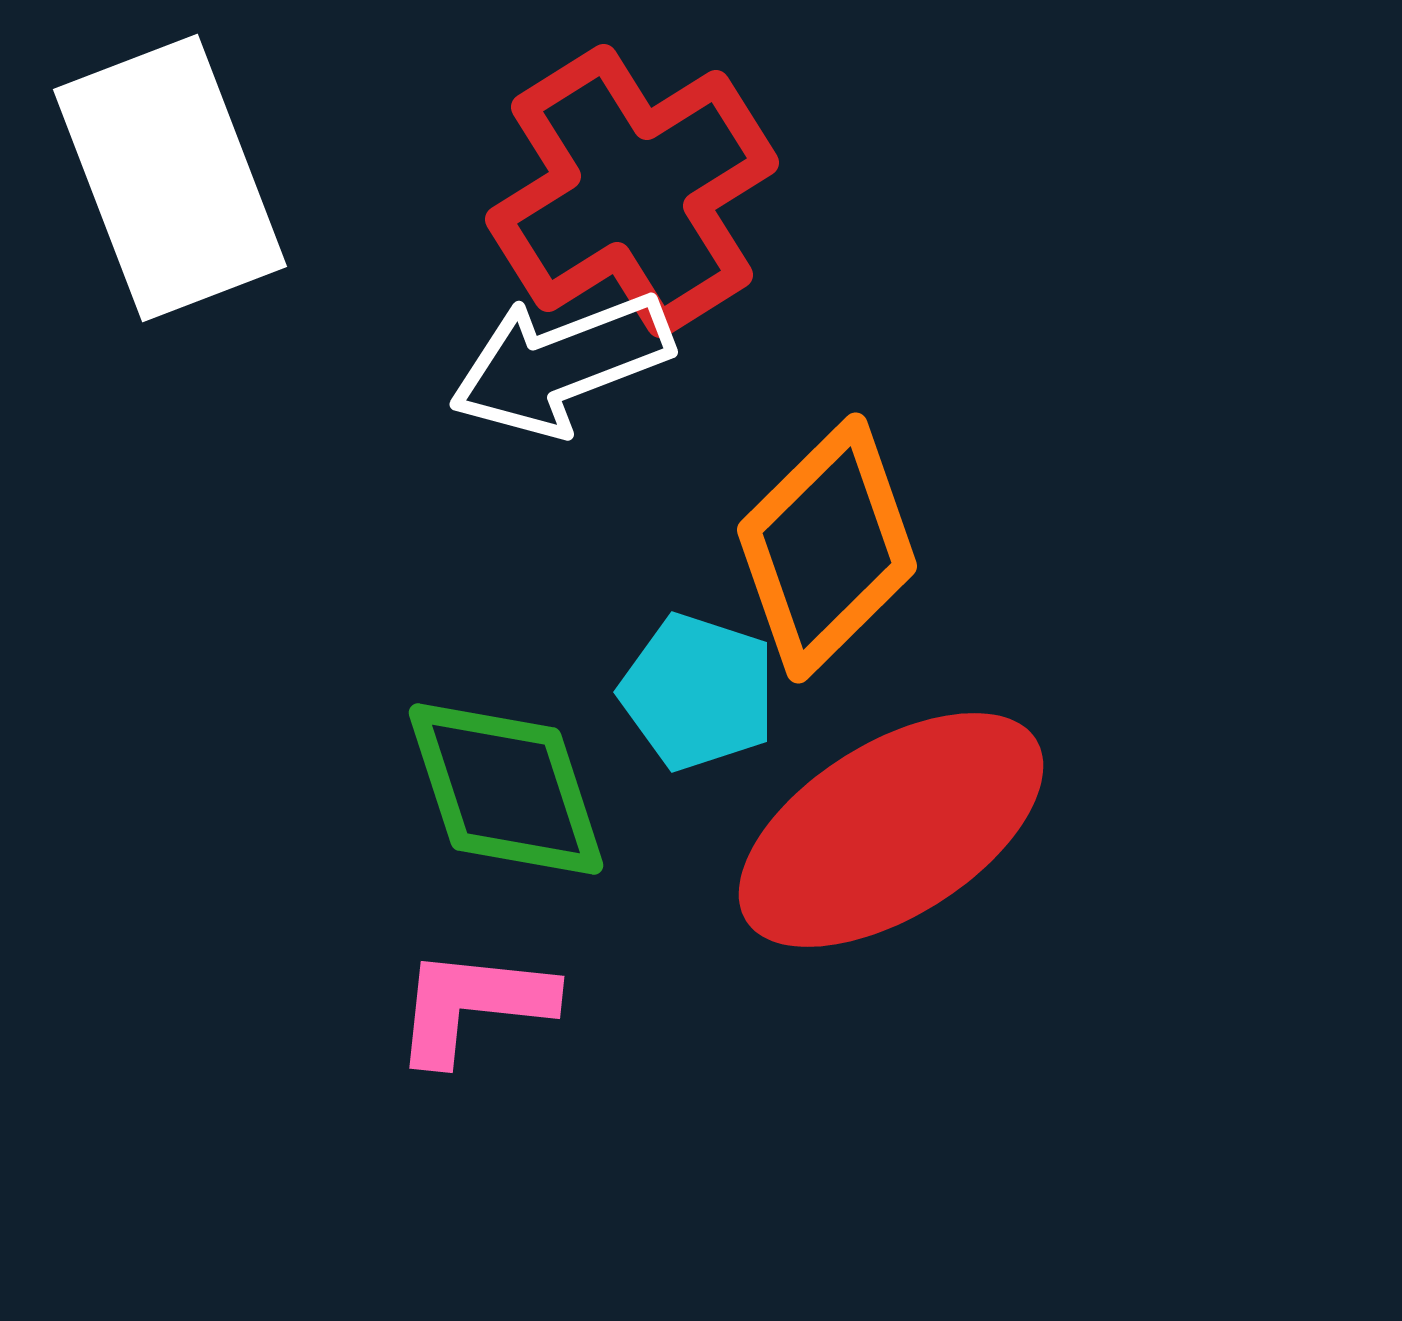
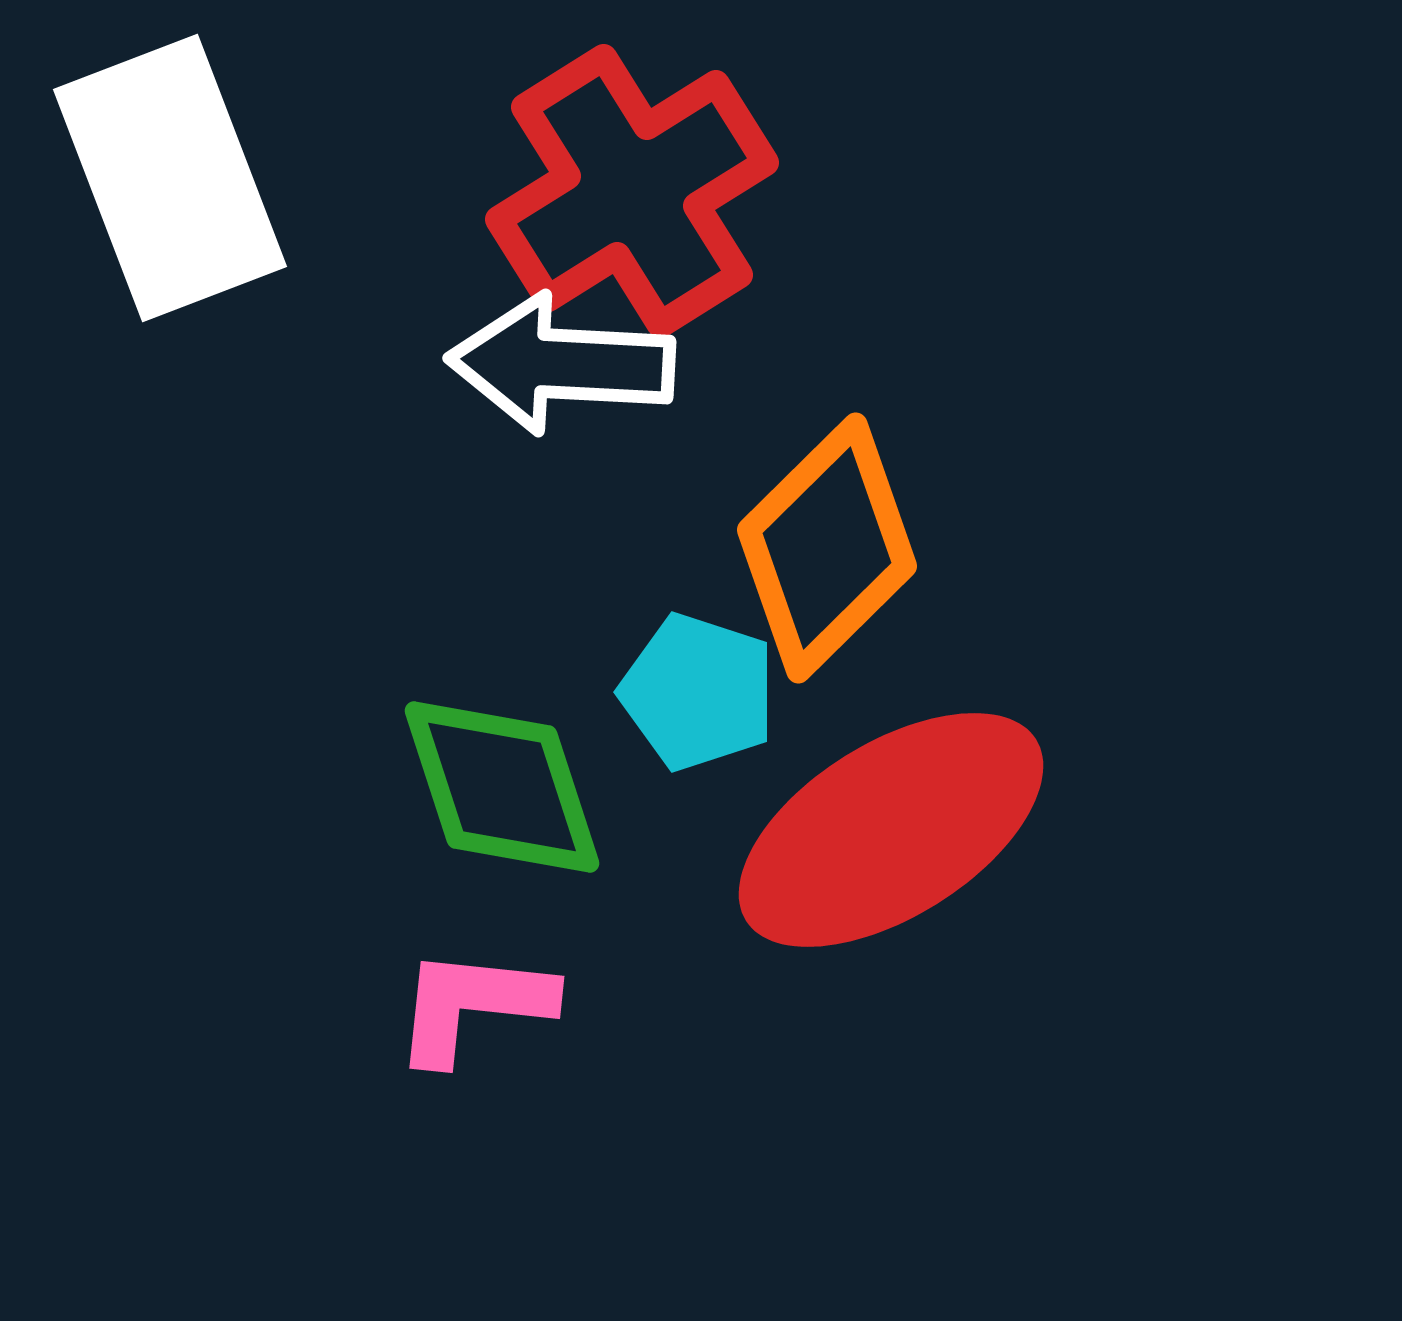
white arrow: rotated 24 degrees clockwise
green diamond: moved 4 px left, 2 px up
